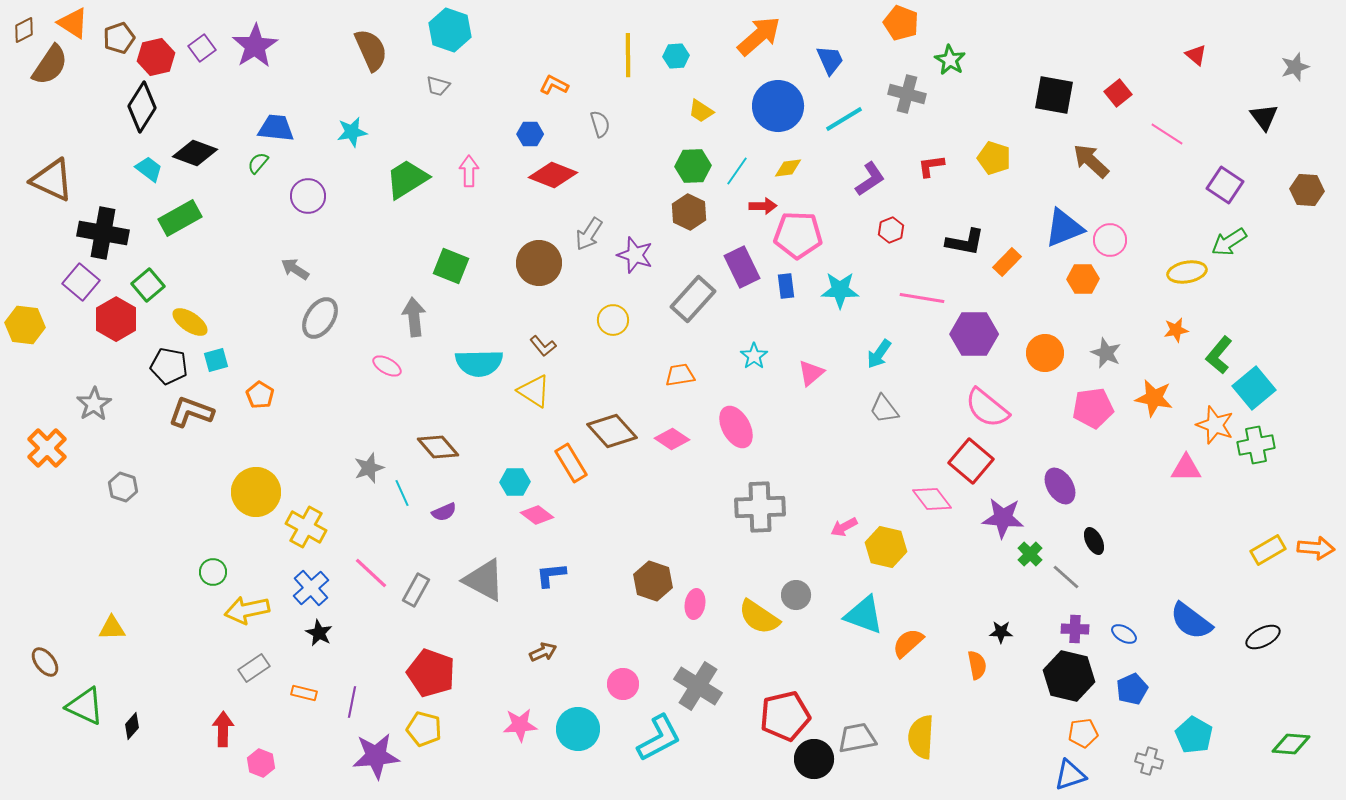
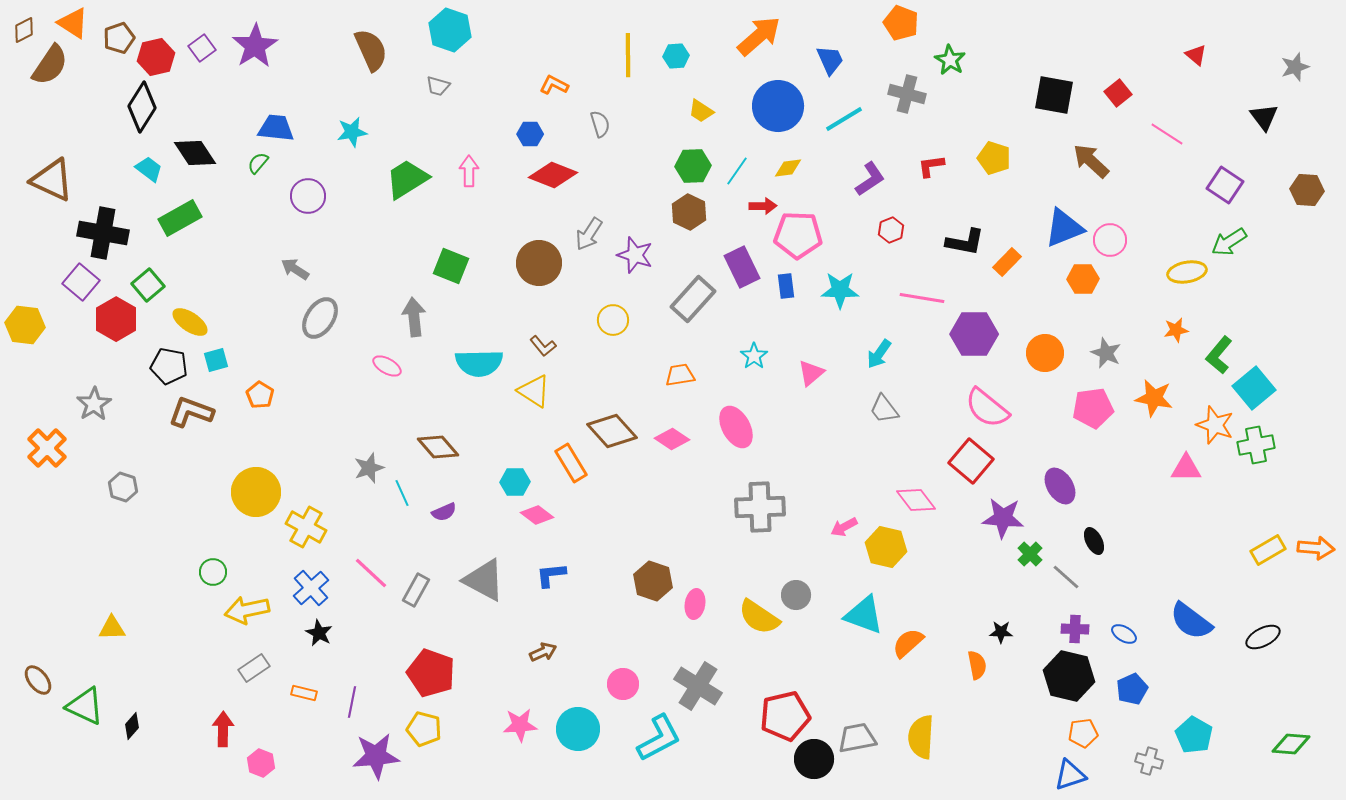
black diamond at (195, 153): rotated 36 degrees clockwise
pink diamond at (932, 499): moved 16 px left, 1 px down
brown ellipse at (45, 662): moved 7 px left, 18 px down
